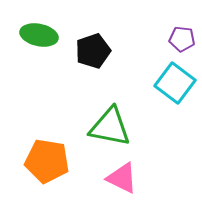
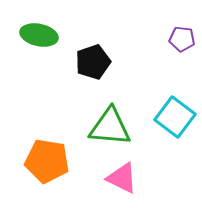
black pentagon: moved 11 px down
cyan square: moved 34 px down
green triangle: rotated 6 degrees counterclockwise
